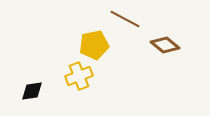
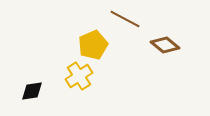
yellow pentagon: moved 1 px left; rotated 12 degrees counterclockwise
yellow cross: rotated 12 degrees counterclockwise
